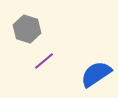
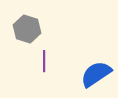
purple line: rotated 50 degrees counterclockwise
